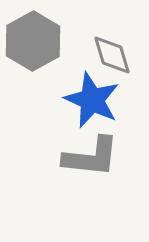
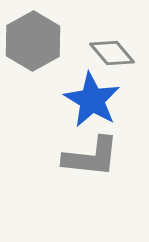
gray diamond: moved 2 px up; rotated 24 degrees counterclockwise
blue star: rotated 6 degrees clockwise
